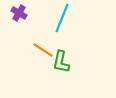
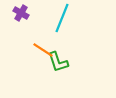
purple cross: moved 2 px right
green L-shape: moved 3 px left; rotated 30 degrees counterclockwise
